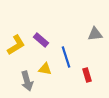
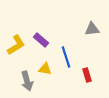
gray triangle: moved 3 px left, 5 px up
